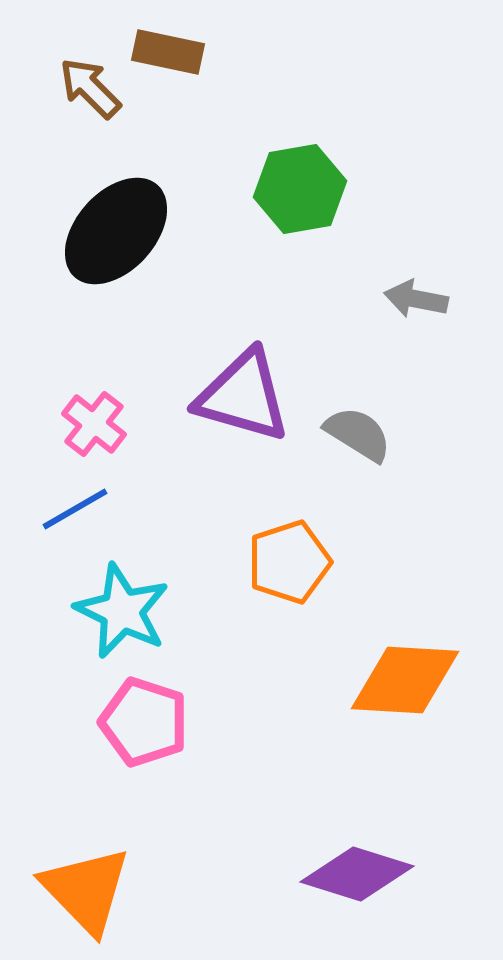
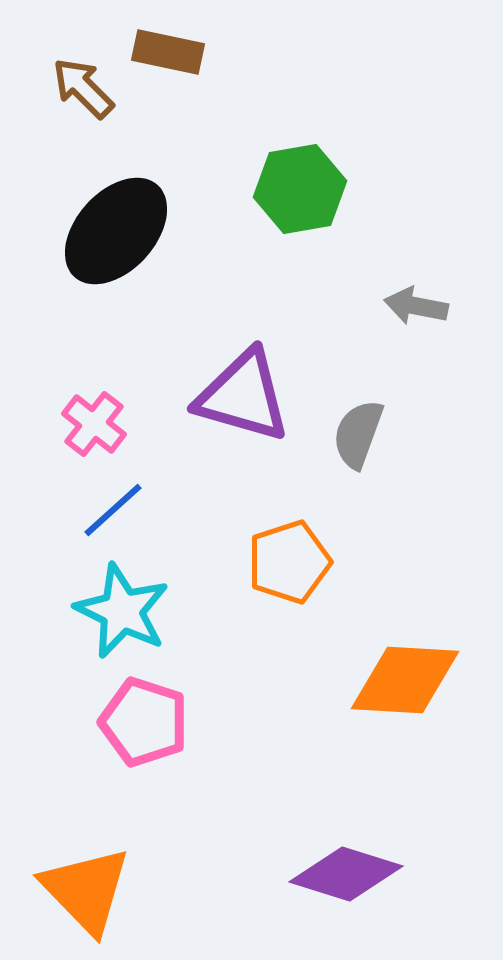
brown arrow: moved 7 px left
gray arrow: moved 7 px down
gray semicircle: rotated 102 degrees counterclockwise
blue line: moved 38 px right, 1 px down; rotated 12 degrees counterclockwise
purple diamond: moved 11 px left
